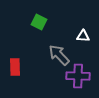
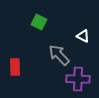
white triangle: rotated 24 degrees clockwise
purple cross: moved 3 px down
